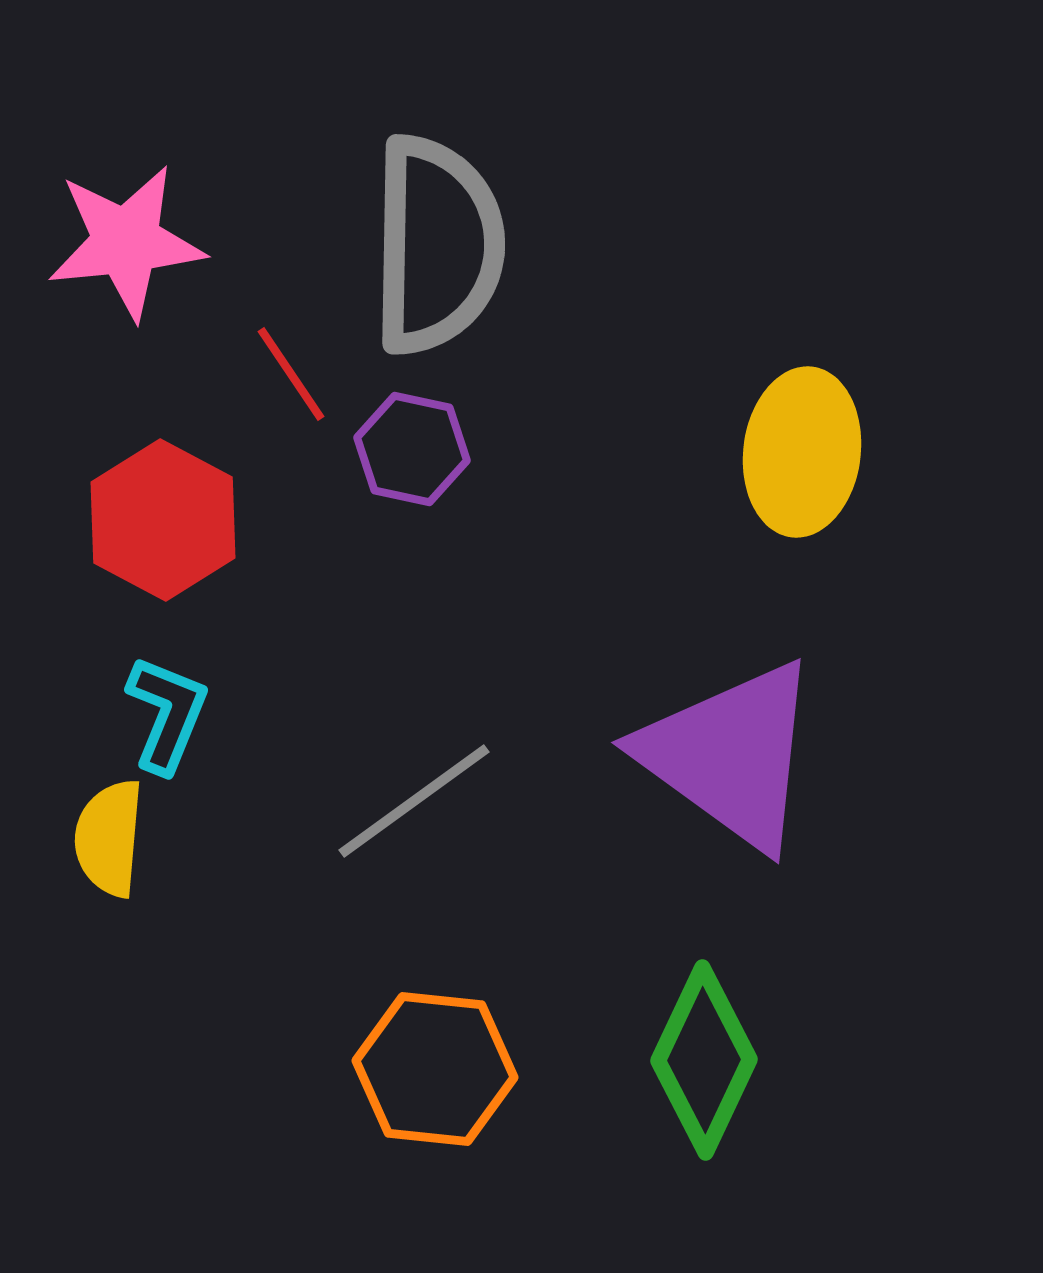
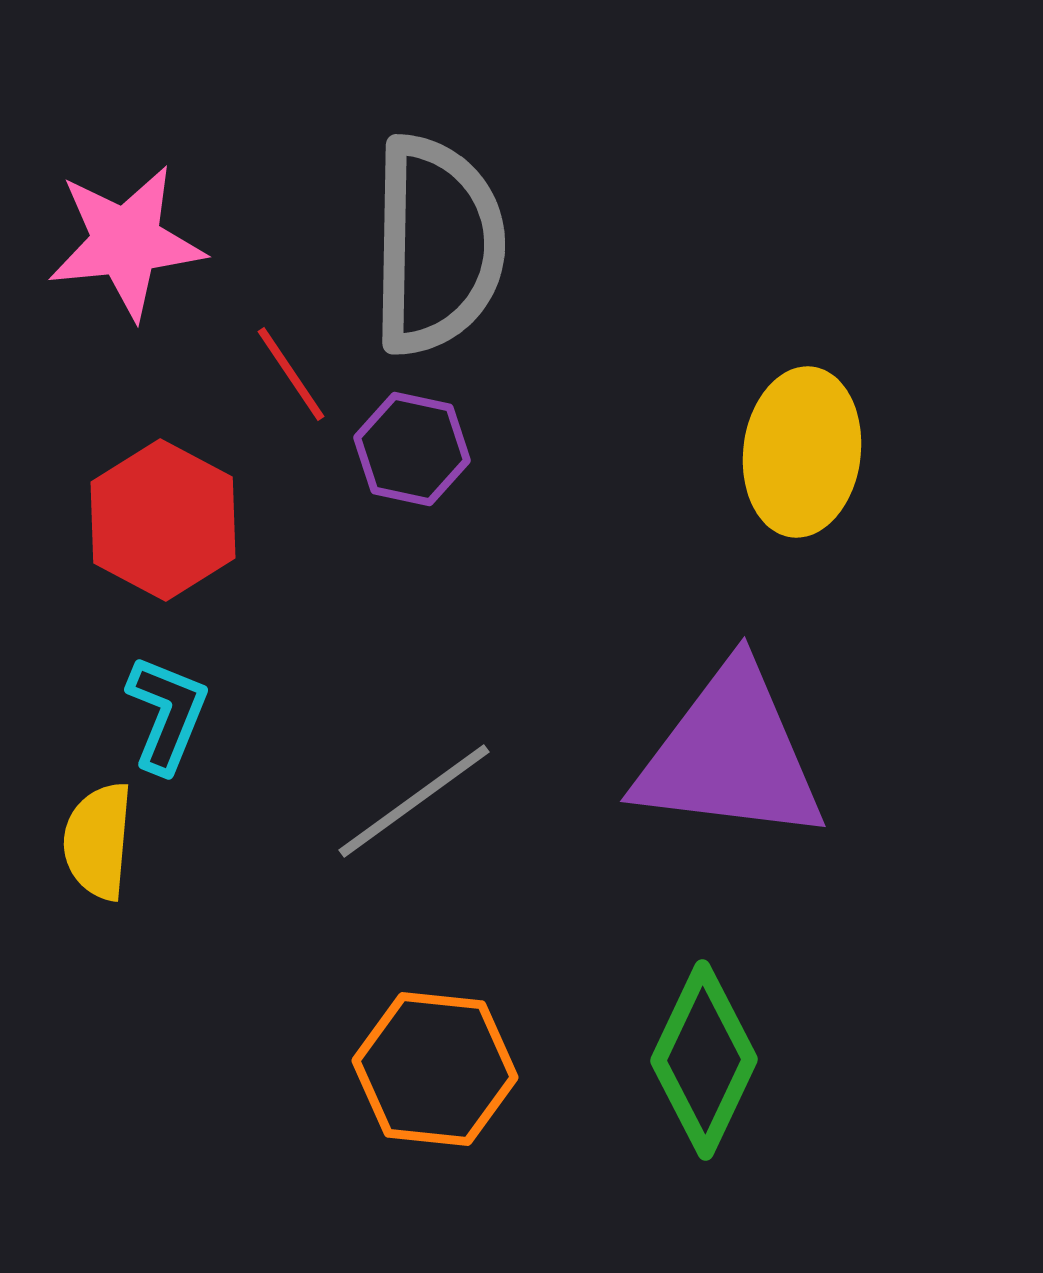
purple triangle: rotated 29 degrees counterclockwise
yellow semicircle: moved 11 px left, 3 px down
